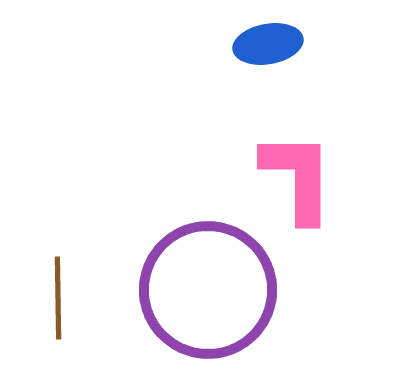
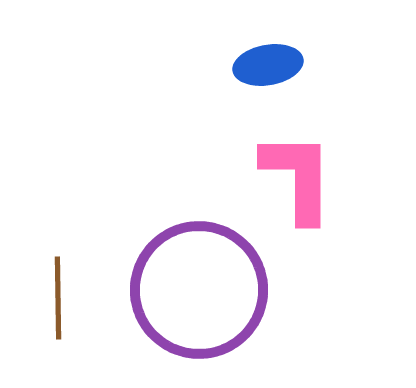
blue ellipse: moved 21 px down
purple circle: moved 9 px left
